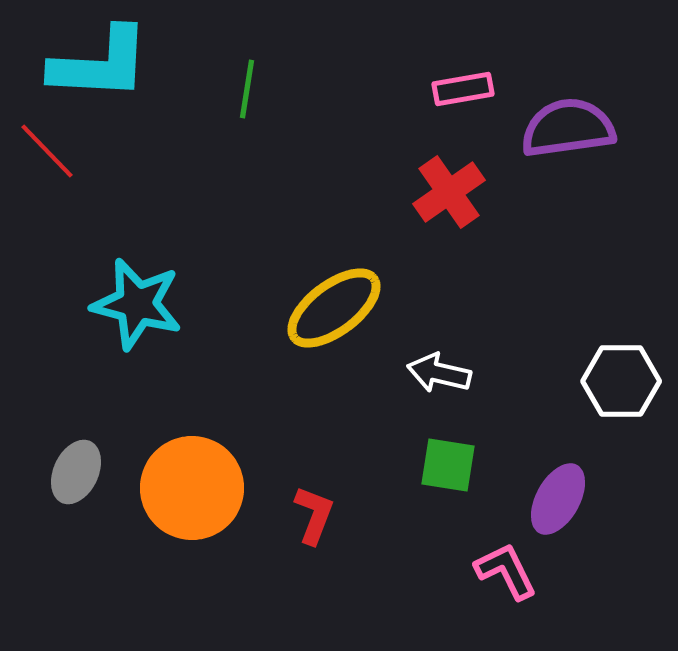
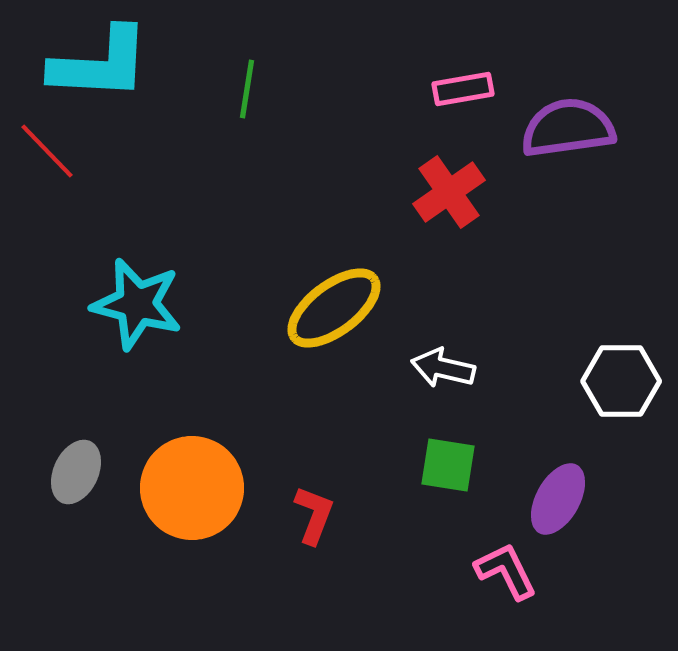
white arrow: moved 4 px right, 5 px up
